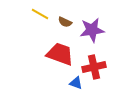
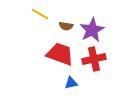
brown semicircle: moved 1 px right, 4 px down; rotated 16 degrees counterclockwise
purple star: rotated 20 degrees counterclockwise
red cross: moved 8 px up
blue triangle: moved 5 px left; rotated 32 degrees counterclockwise
